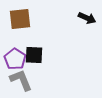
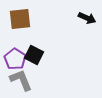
black square: rotated 24 degrees clockwise
